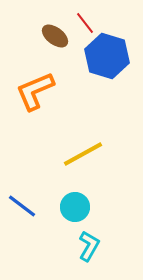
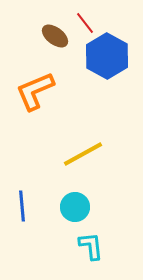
blue hexagon: rotated 12 degrees clockwise
blue line: rotated 48 degrees clockwise
cyan L-shape: moved 2 px right; rotated 36 degrees counterclockwise
